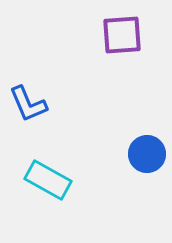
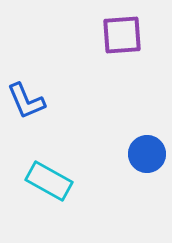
blue L-shape: moved 2 px left, 3 px up
cyan rectangle: moved 1 px right, 1 px down
